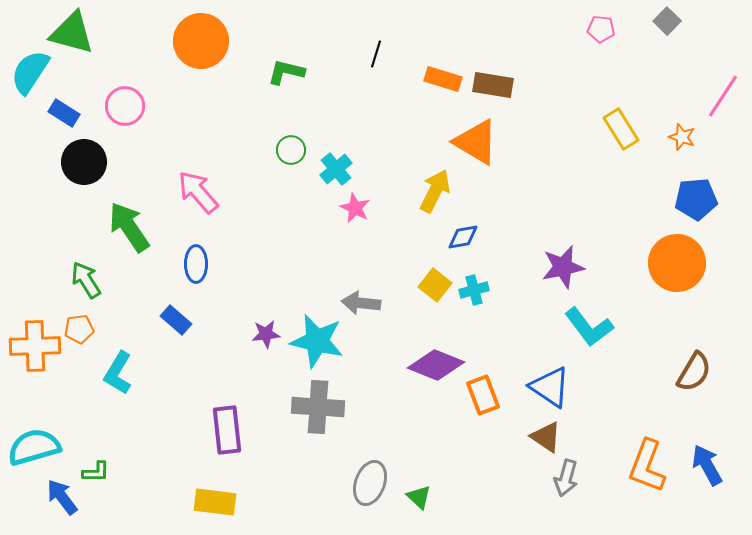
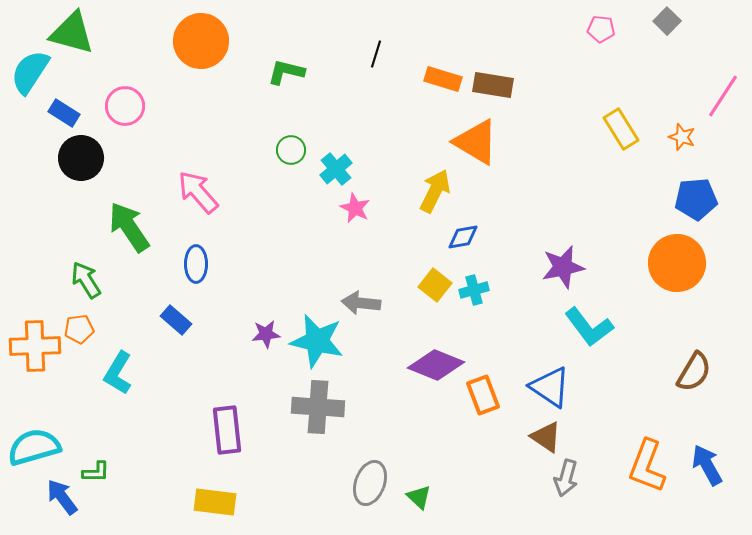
black circle at (84, 162): moved 3 px left, 4 px up
